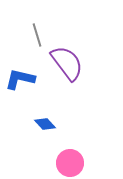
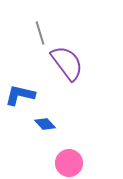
gray line: moved 3 px right, 2 px up
blue L-shape: moved 16 px down
pink circle: moved 1 px left
